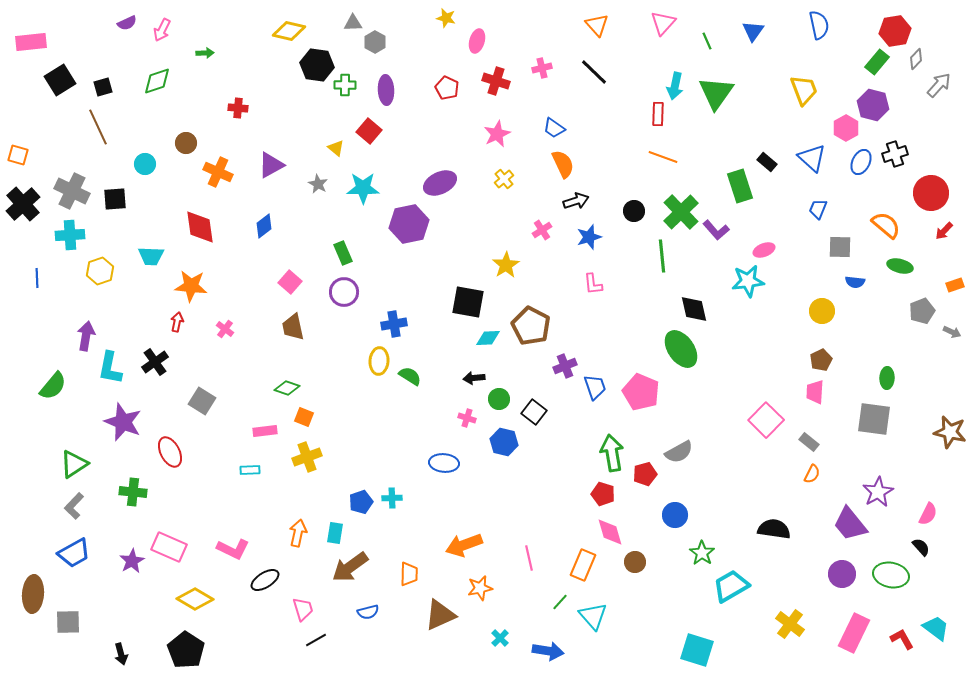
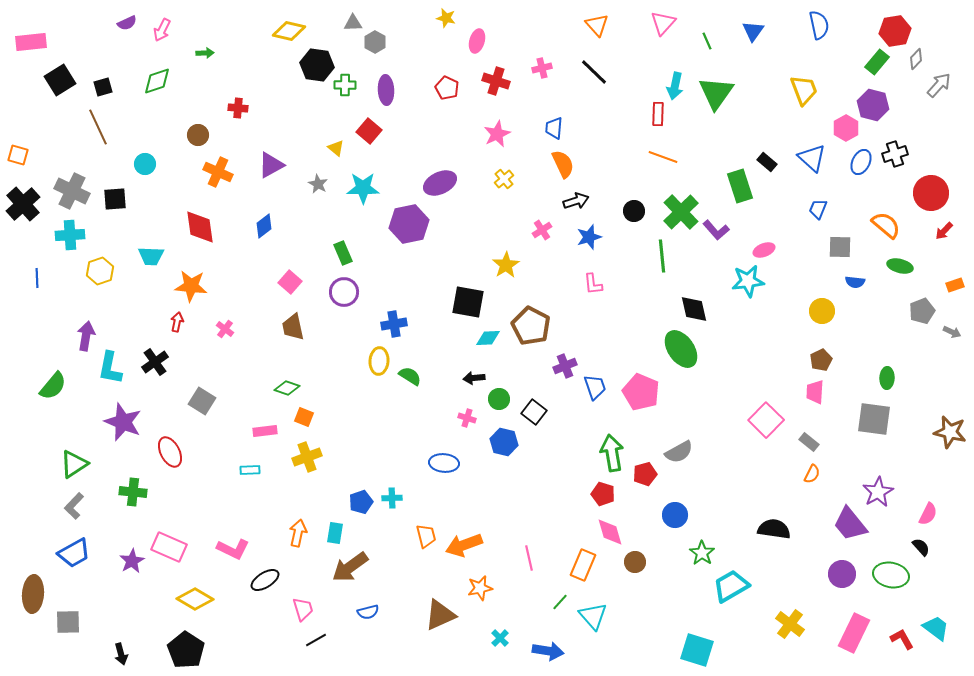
blue trapezoid at (554, 128): rotated 60 degrees clockwise
brown circle at (186, 143): moved 12 px right, 8 px up
orange trapezoid at (409, 574): moved 17 px right, 38 px up; rotated 15 degrees counterclockwise
